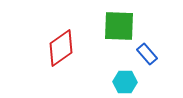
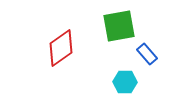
green square: rotated 12 degrees counterclockwise
